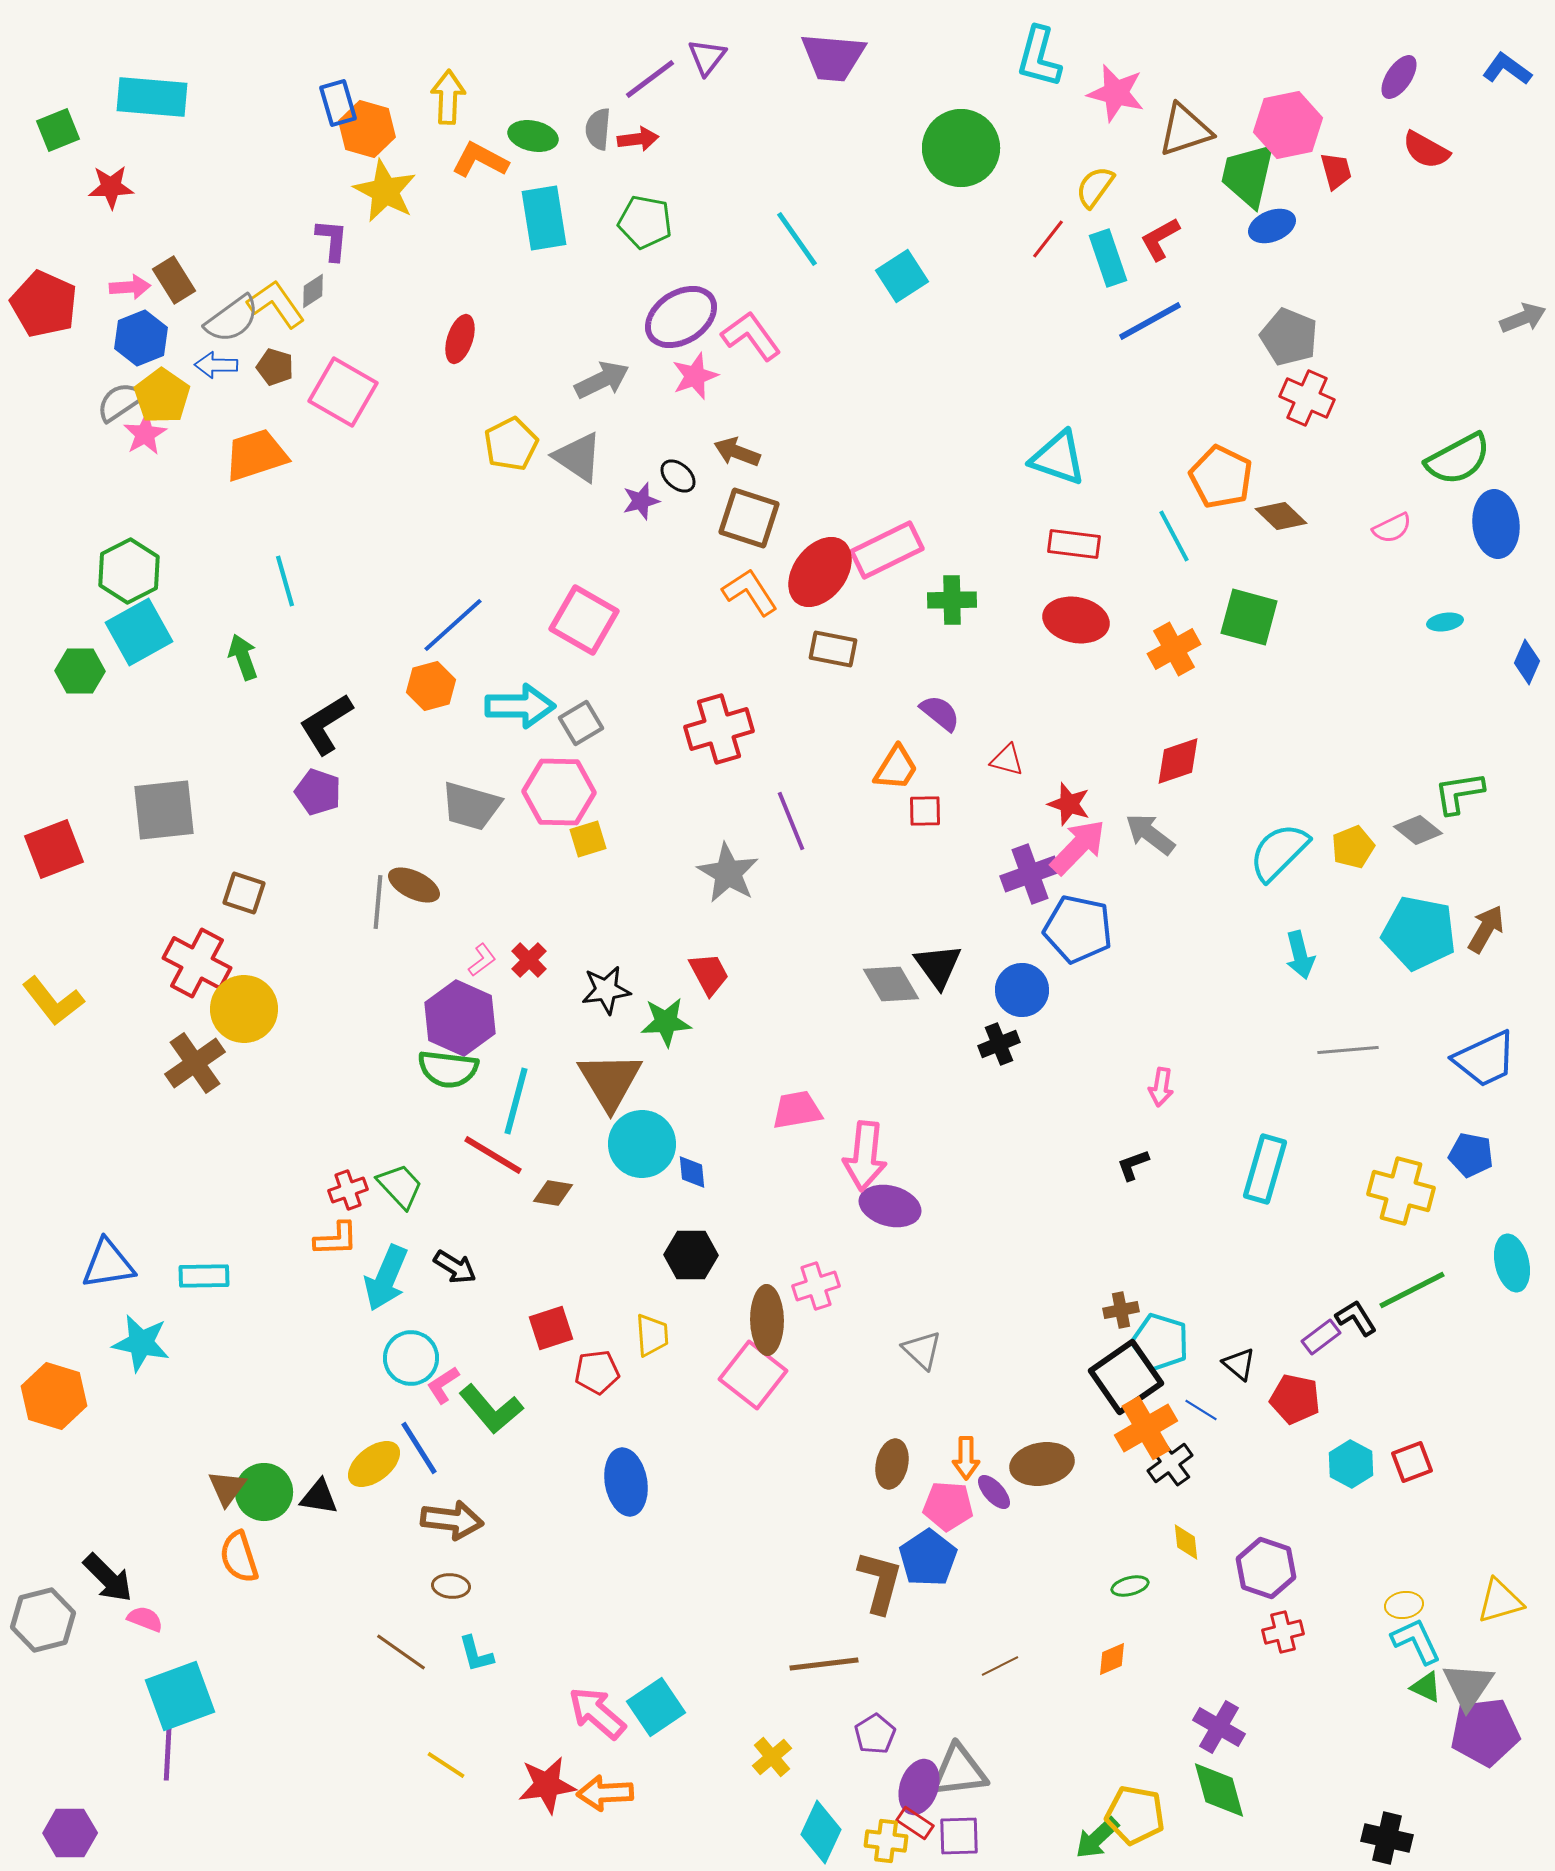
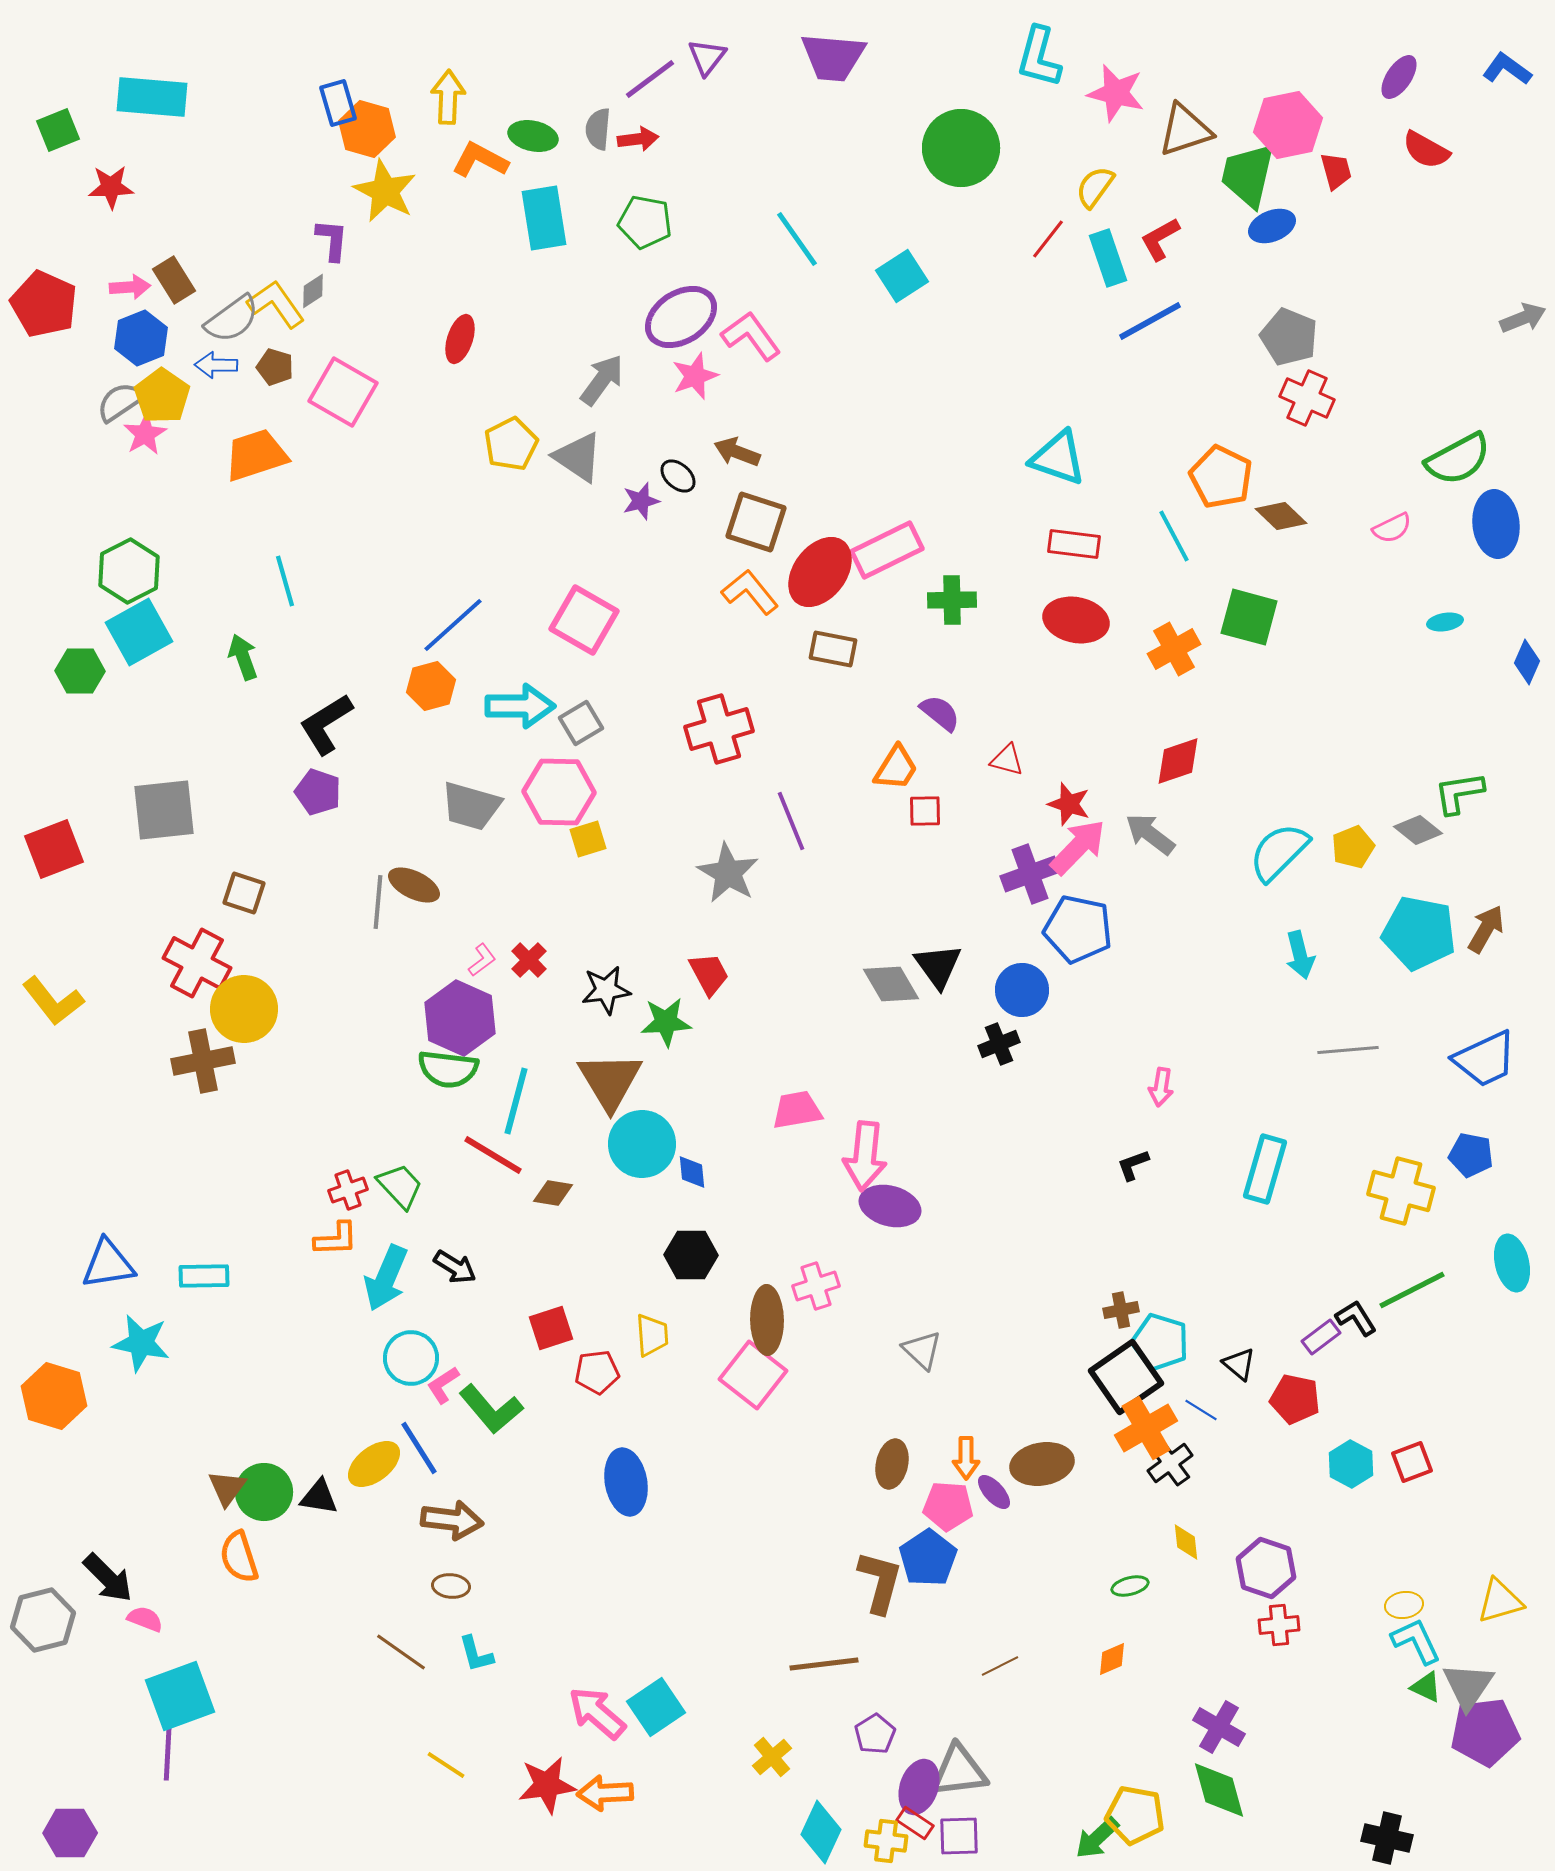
gray arrow at (602, 380): rotated 28 degrees counterclockwise
brown square at (749, 518): moved 7 px right, 4 px down
orange L-shape at (750, 592): rotated 6 degrees counterclockwise
brown cross at (195, 1063): moved 8 px right, 2 px up; rotated 24 degrees clockwise
red cross at (1283, 1632): moved 4 px left, 7 px up; rotated 9 degrees clockwise
